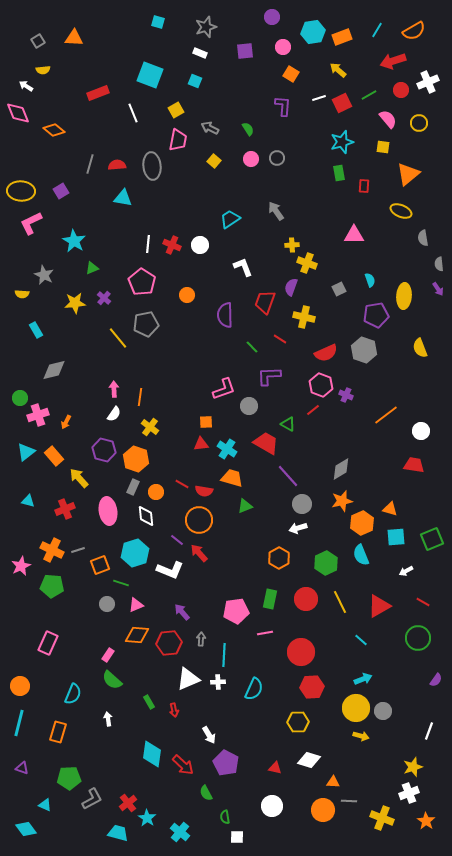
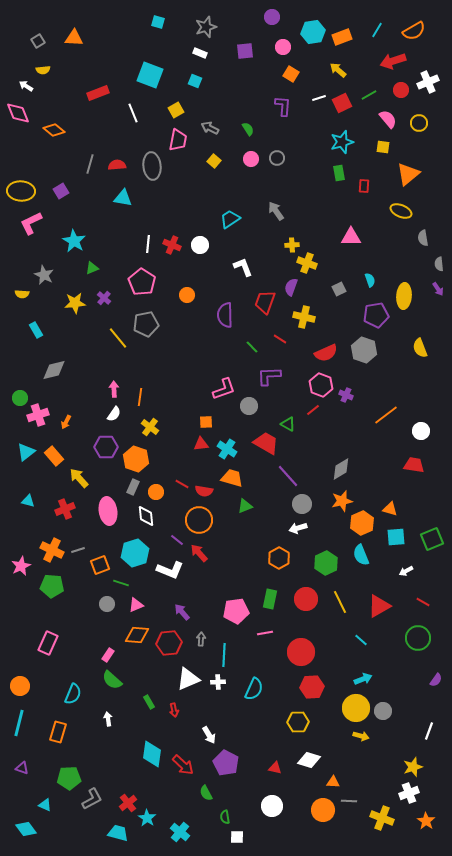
pink triangle at (354, 235): moved 3 px left, 2 px down
purple hexagon at (104, 450): moved 2 px right, 3 px up; rotated 15 degrees counterclockwise
